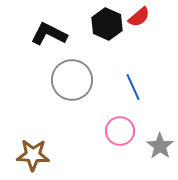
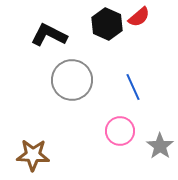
black L-shape: moved 1 px down
